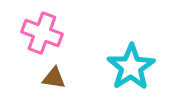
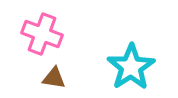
pink cross: moved 1 px down
